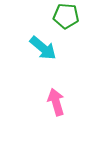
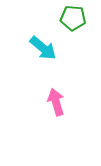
green pentagon: moved 7 px right, 2 px down
